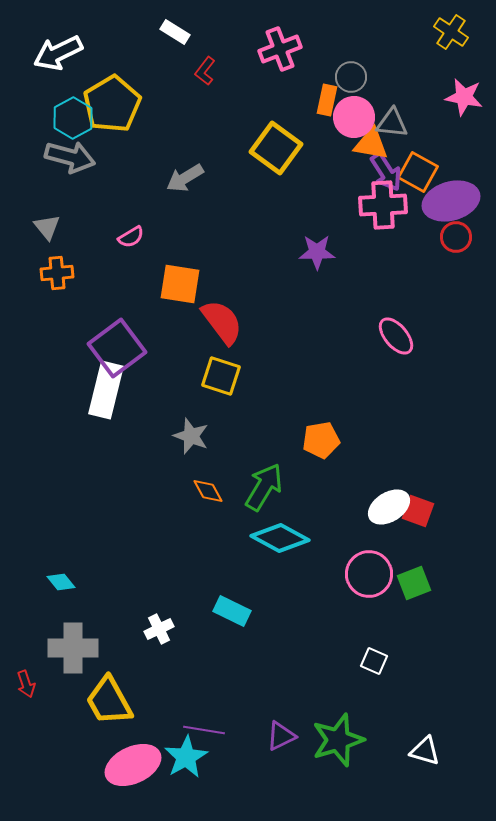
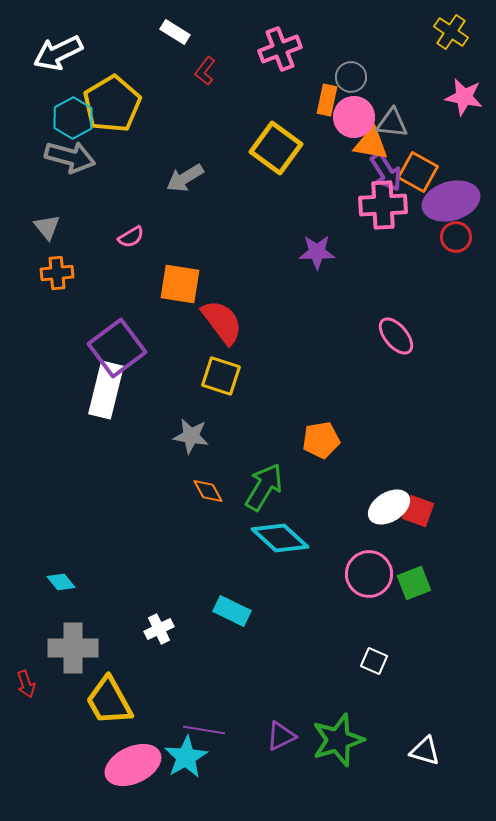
gray star at (191, 436): rotated 12 degrees counterclockwise
cyan diamond at (280, 538): rotated 14 degrees clockwise
